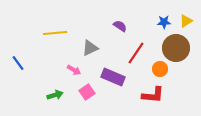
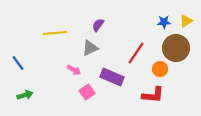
purple semicircle: moved 22 px left, 1 px up; rotated 88 degrees counterclockwise
purple rectangle: moved 1 px left
green arrow: moved 30 px left
